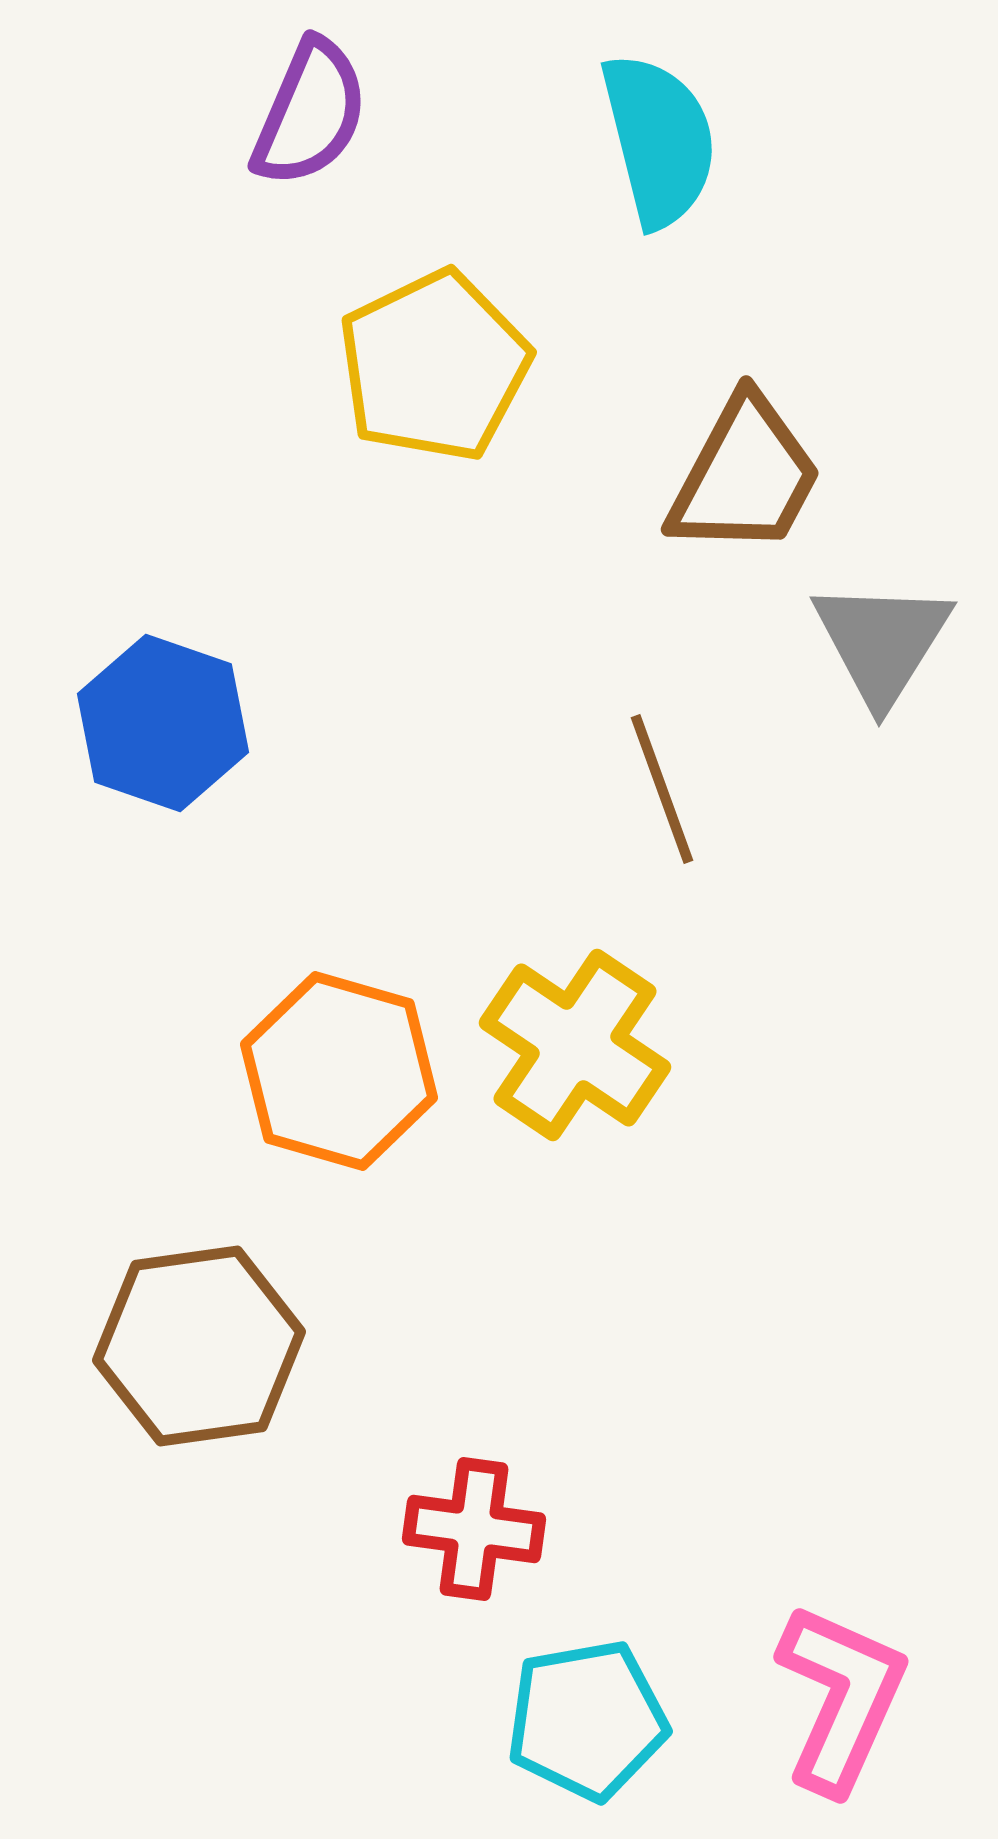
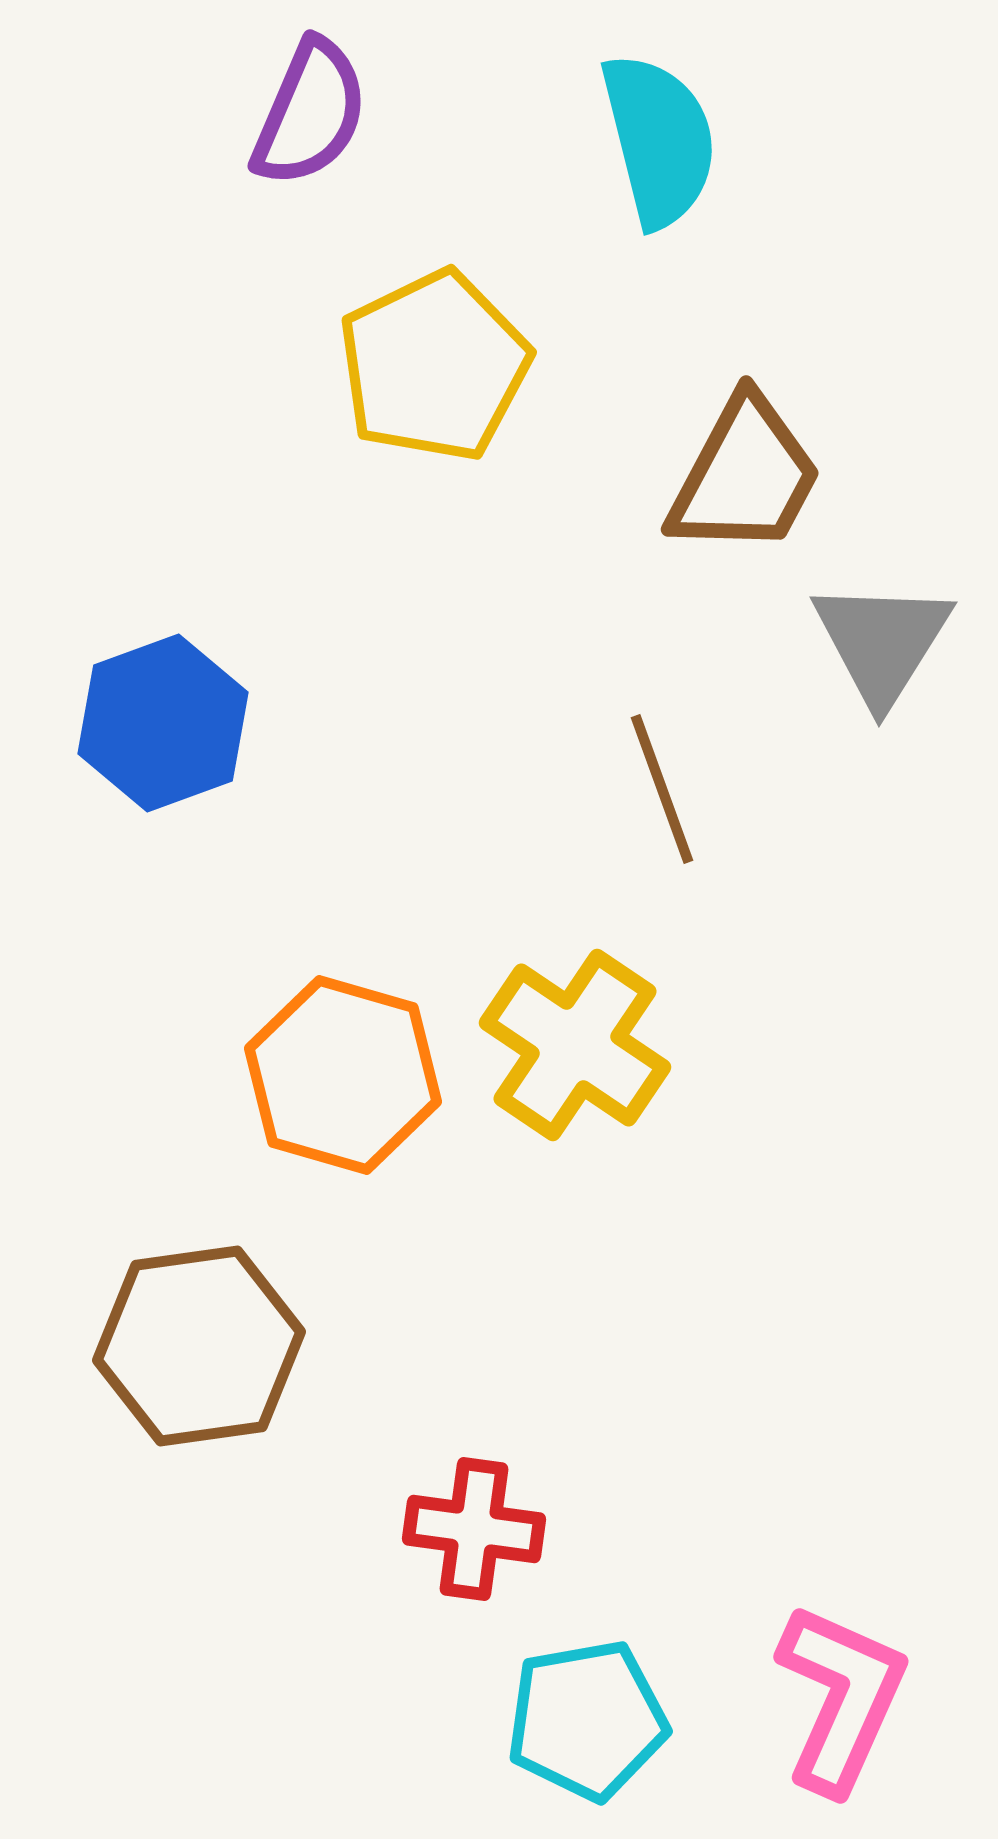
blue hexagon: rotated 21 degrees clockwise
orange hexagon: moved 4 px right, 4 px down
